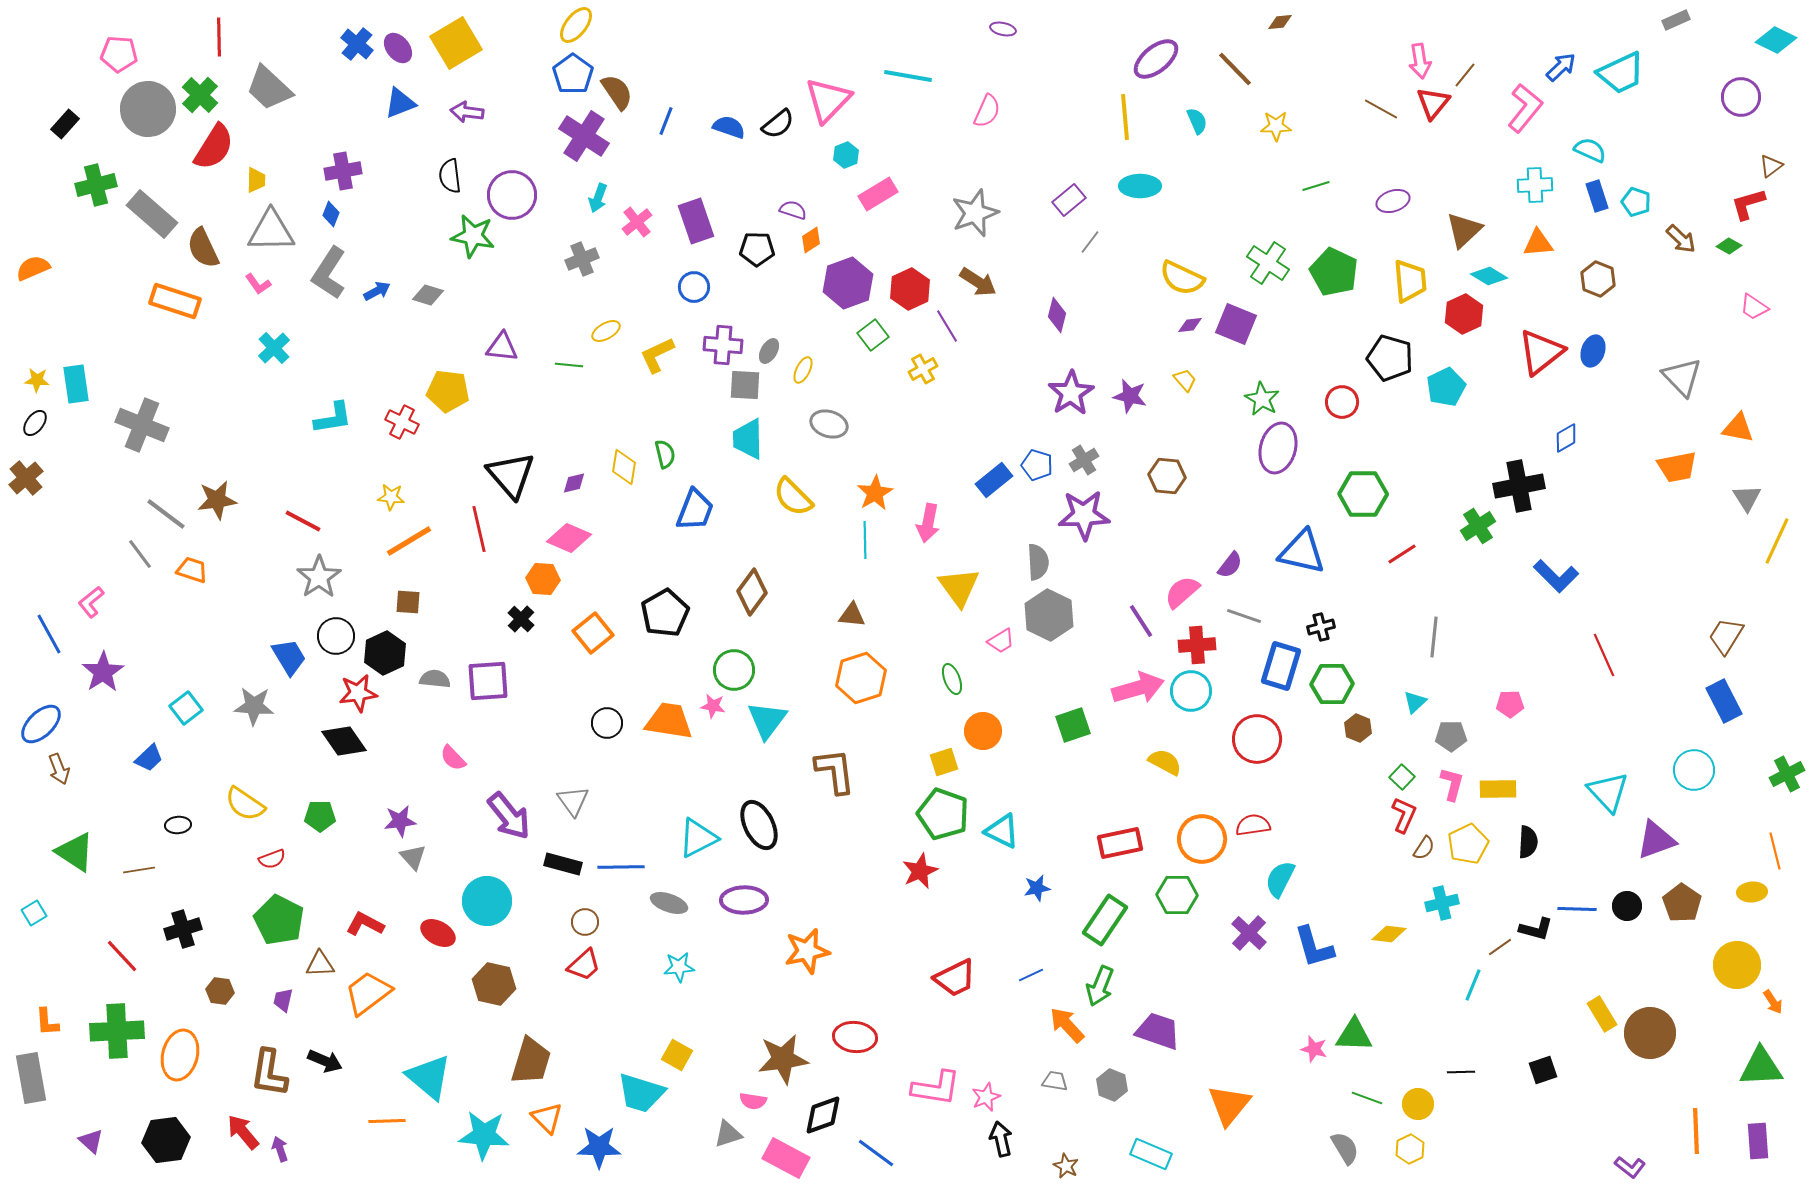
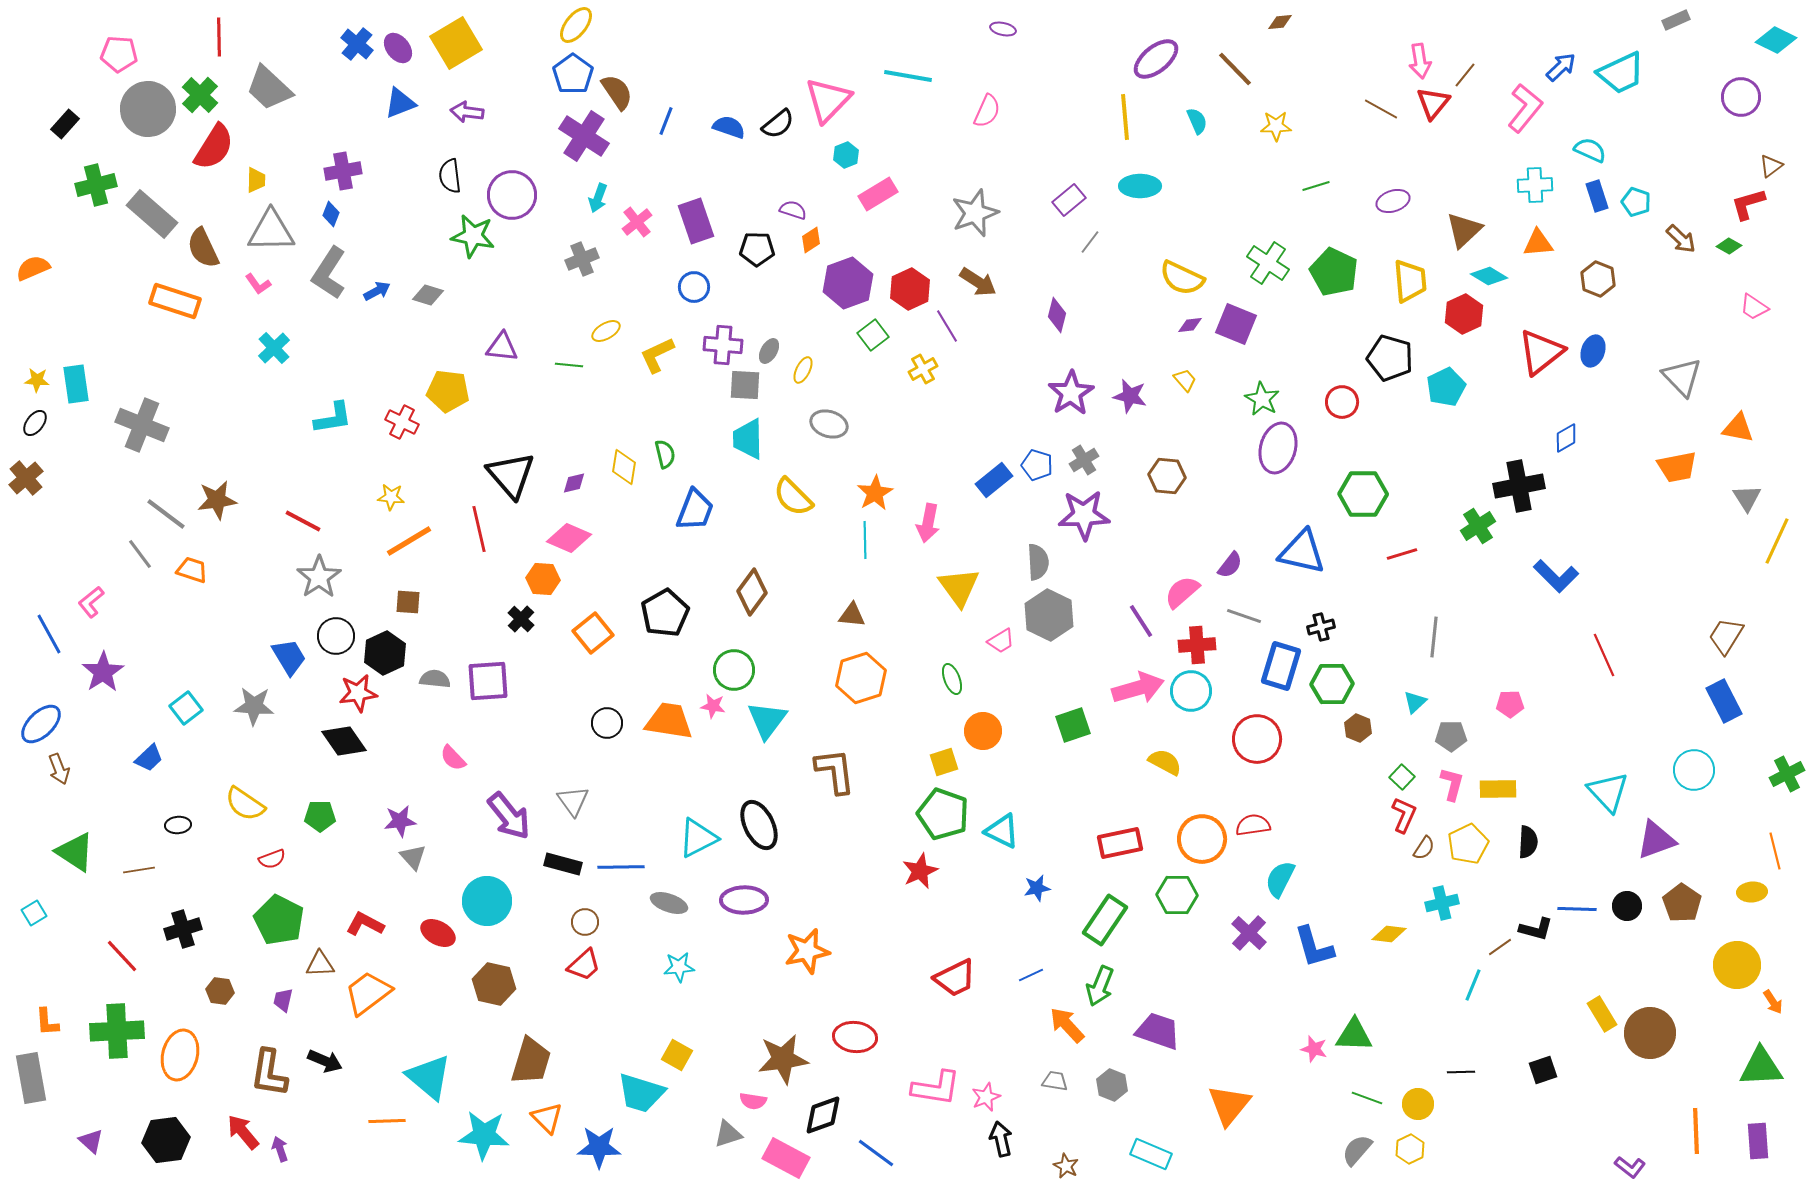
red line at (1402, 554): rotated 16 degrees clockwise
gray semicircle at (1345, 1148): moved 12 px right, 2 px down; rotated 108 degrees counterclockwise
